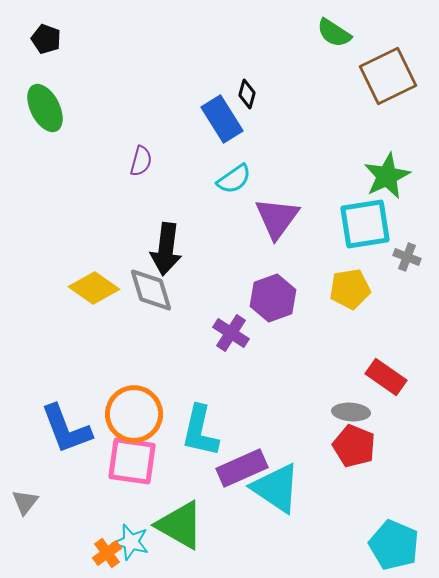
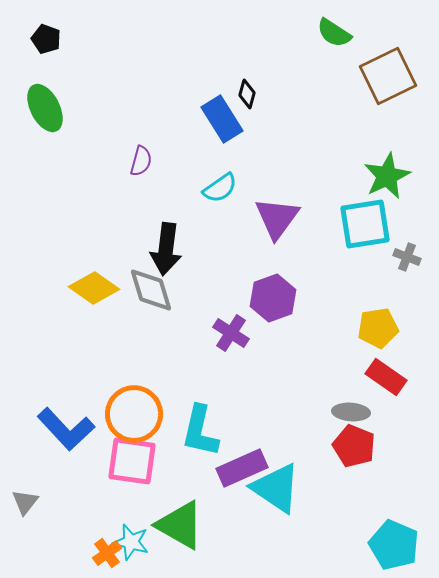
cyan semicircle: moved 14 px left, 9 px down
yellow pentagon: moved 28 px right, 39 px down
blue L-shape: rotated 22 degrees counterclockwise
